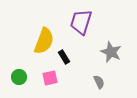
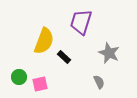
gray star: moved 2 px left, 1 px down
black rectangle: rotated 16 degrees counterclockwise
pink square: moved 10 px left, 6 px down
